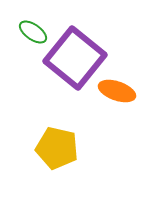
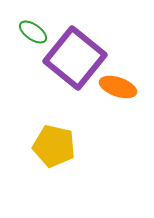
orange ellipse: moved 1 px right, 4 px up
yellow pentagon: moved 3 px left, 2 px up
